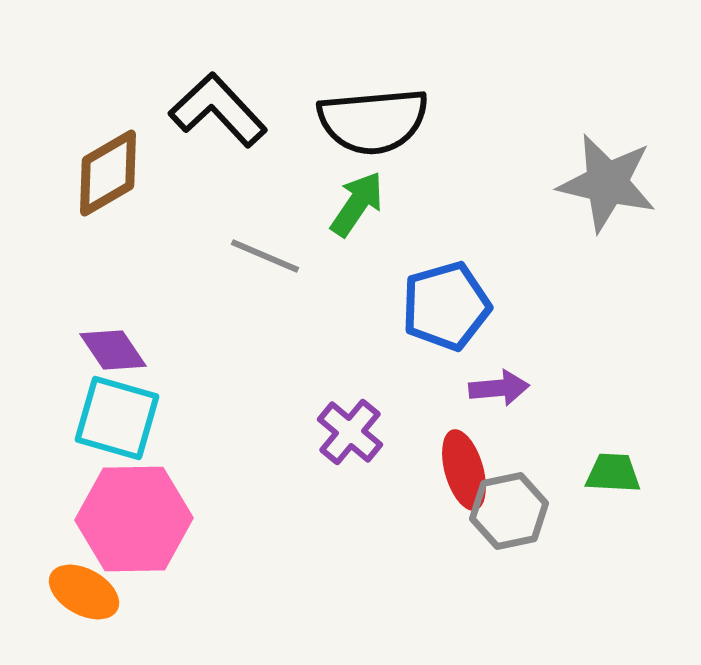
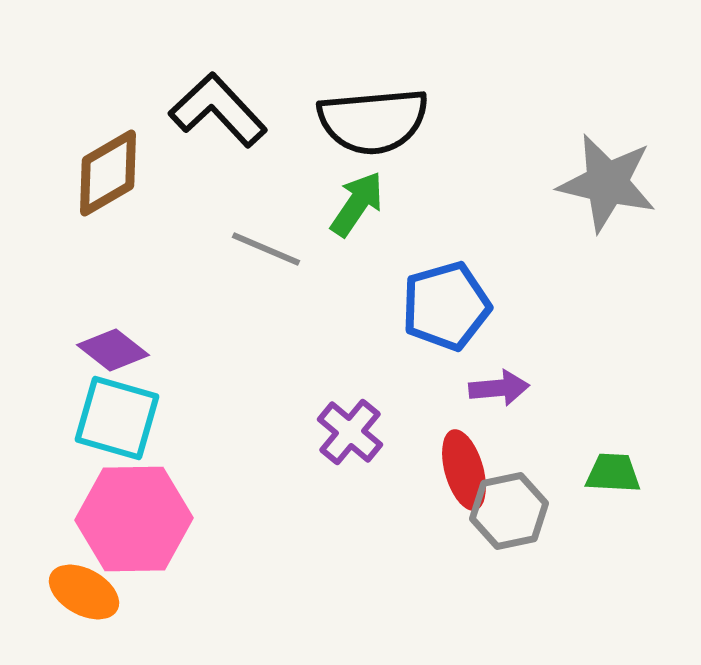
gray line: moved 1 px right, 7 px up
purple diamond: rotated 18 degrees counterclockwise
